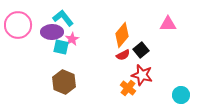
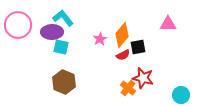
pink star: moved 28 px right
black square: moved 3 px left, 3 px up; rotated 28 degrees clockwise
red star: moved 1 px right, 3 px down
